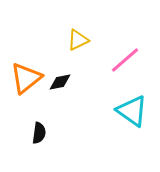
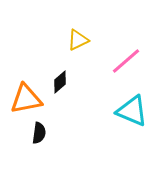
pink line: moved 1 px right, 1 px down
orange triangle: moved 21 px down; rotated 28 degrees clockwise
black diamond: rotated 30 degrees counterclockwise
cyan triangle: rotated 12 degrees counterclockwise
